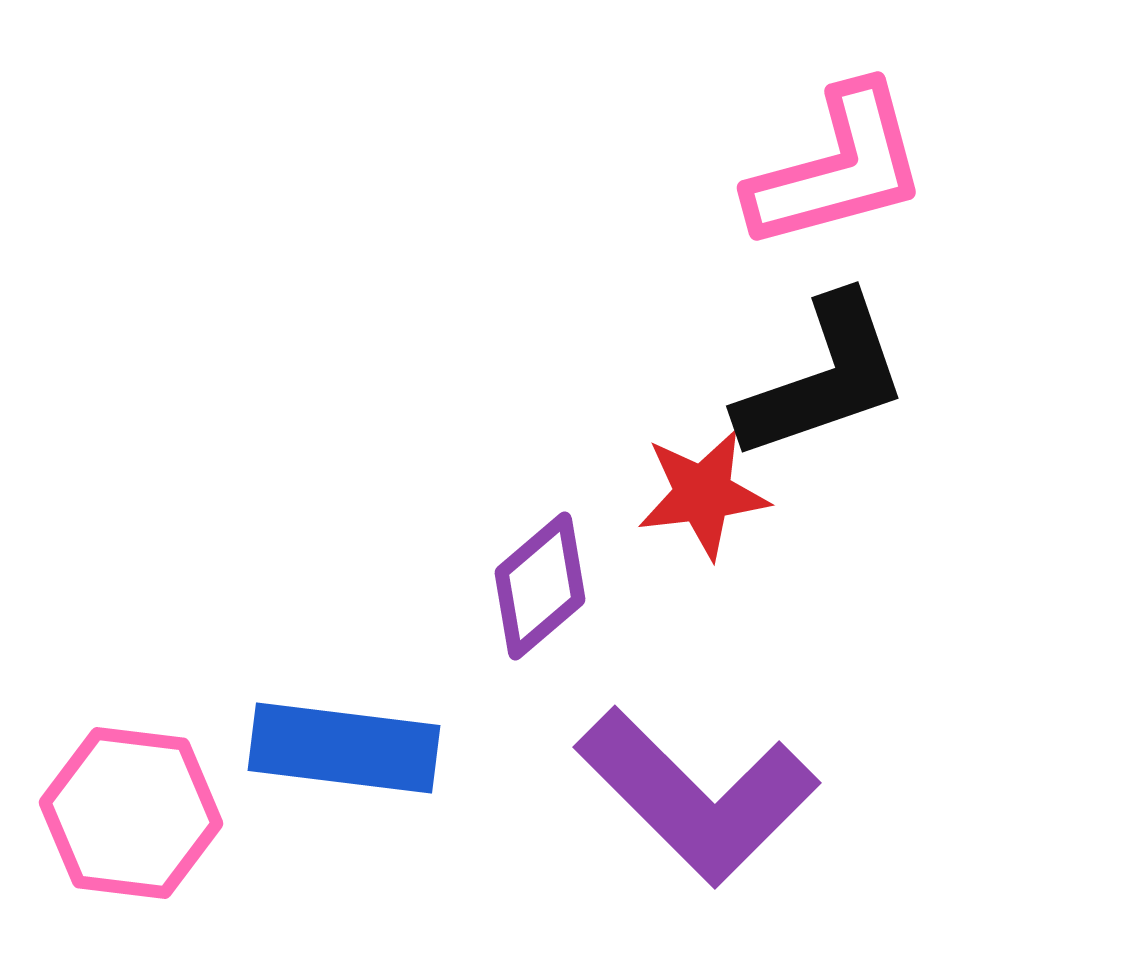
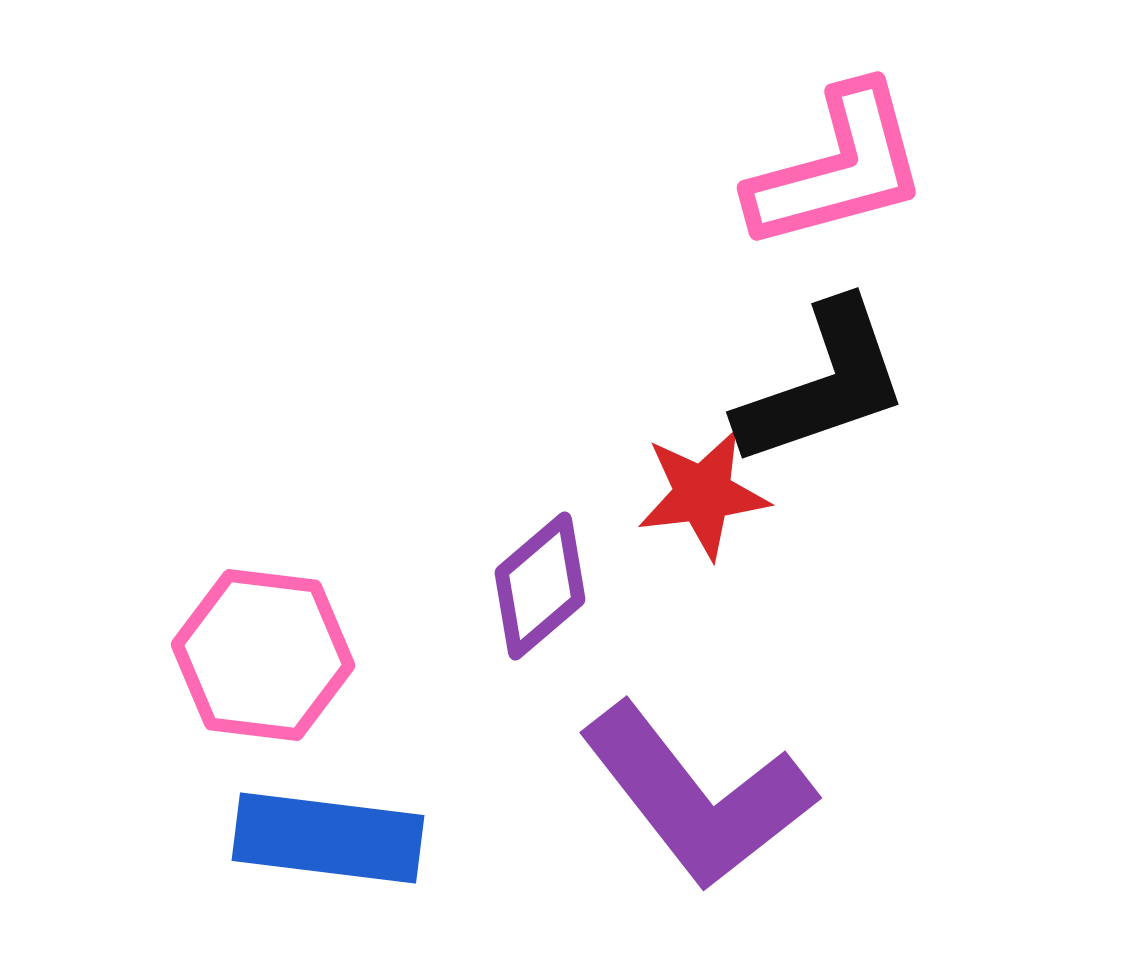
black L-shape: moved 6 px down
blue rectangle: moved 16 px left, 90 px down
purple L-shape: rotated 7 degrees clockwise
pink hexagon: moved 132 px right, 158 px up
